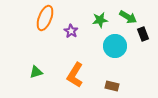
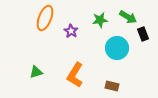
cyan circle: moved 2 px right, 2 px down
